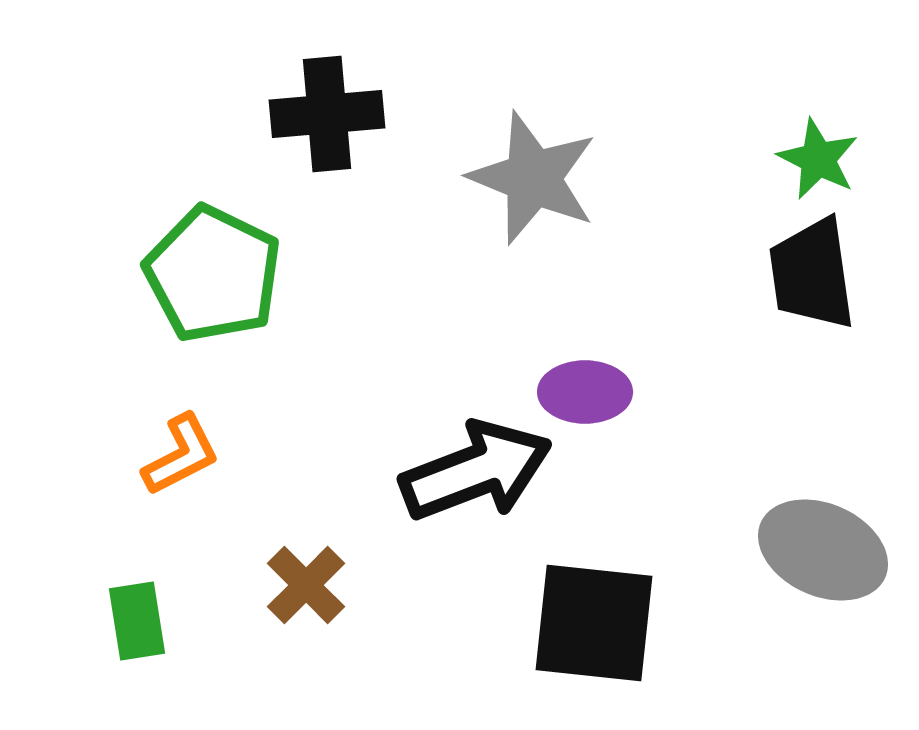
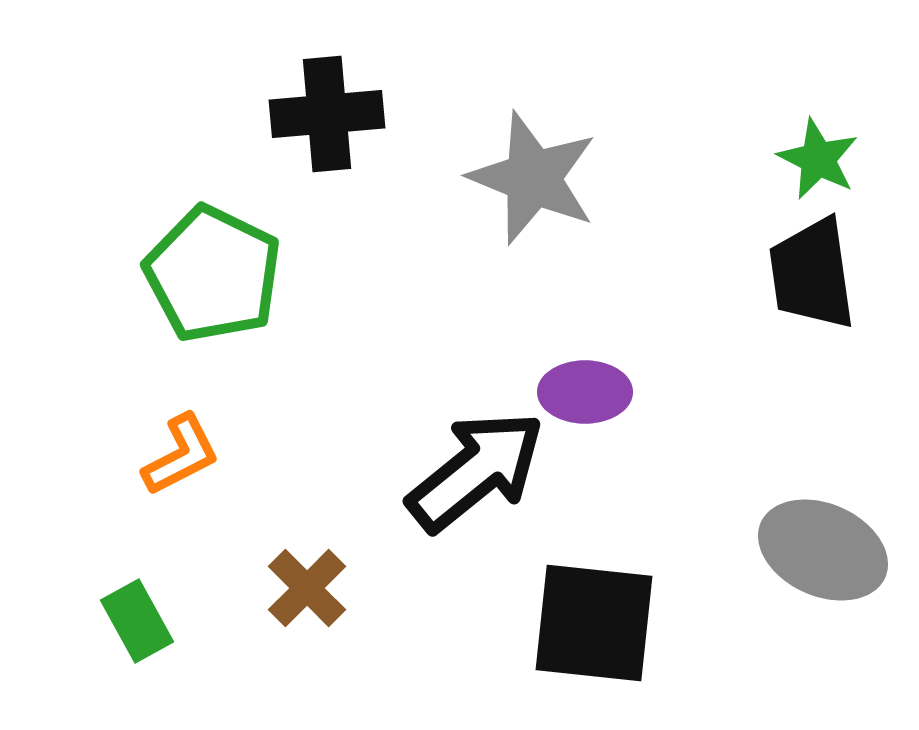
black arrow: rotated 18 degrees counterclockwise
brown cross: moved 1 px right, 3 px down
green rectangle: rotated 20 degrees counterclockwise
